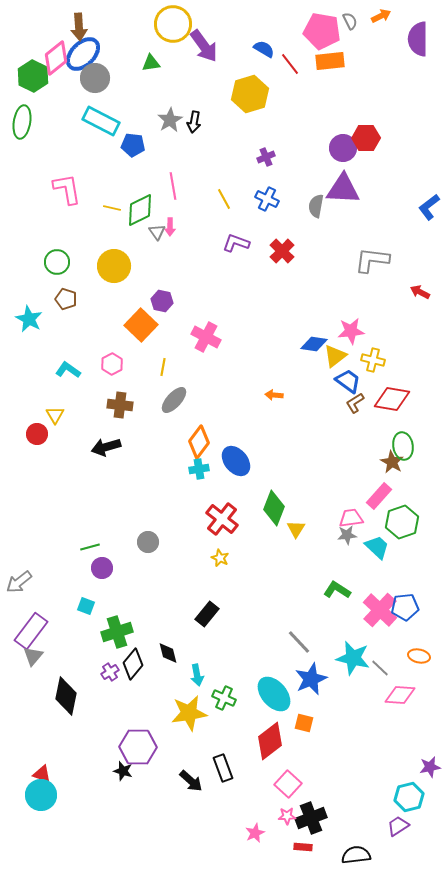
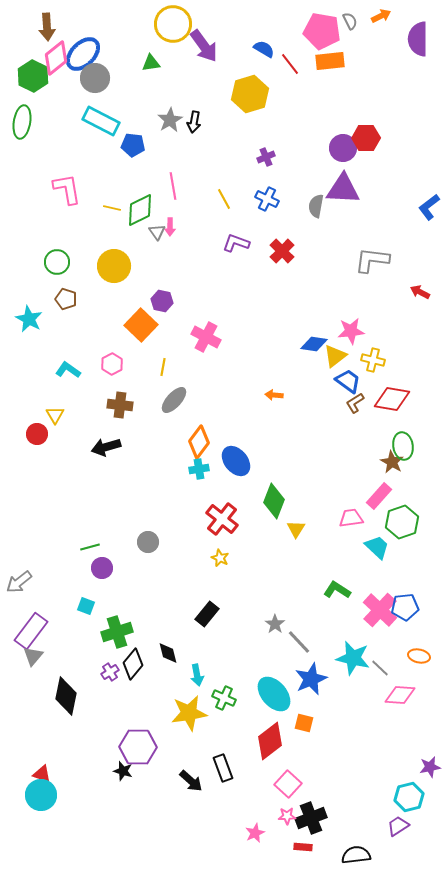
brown arrow at (79, 27): moved 32 px left
green diamond at (274, 508): moved 7 px up
gray star at (347, 535): moved 72 px left, 89 px down; rotated 30 degrees counterclockwise
